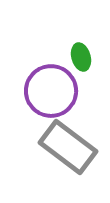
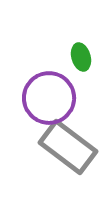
purple circle: moved 2 px left, 7 px down
